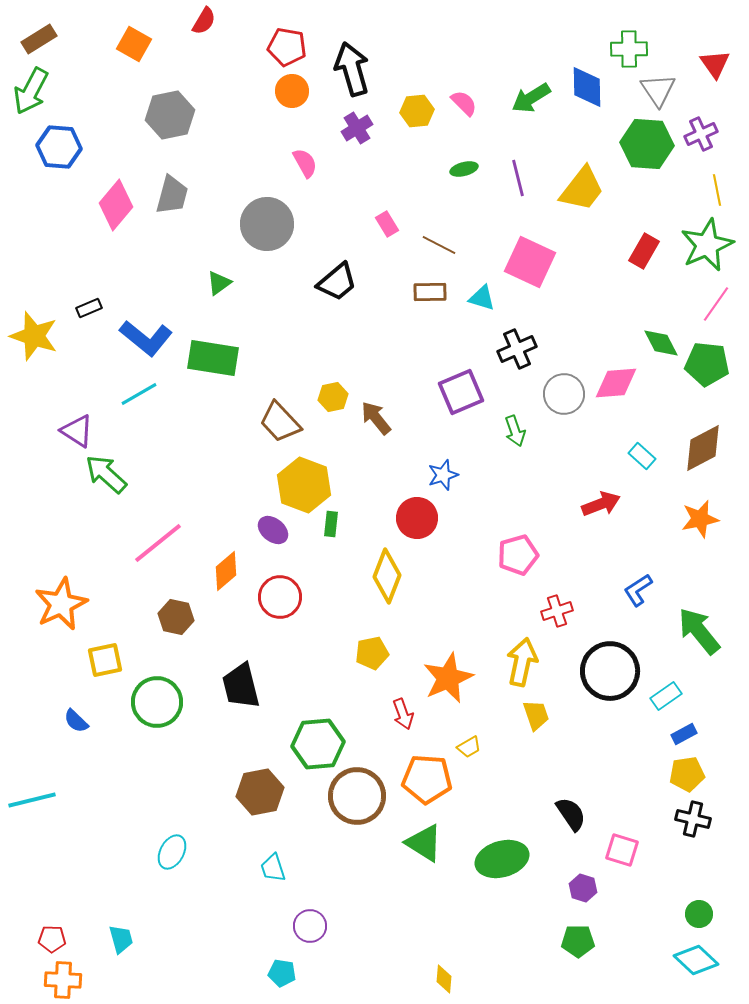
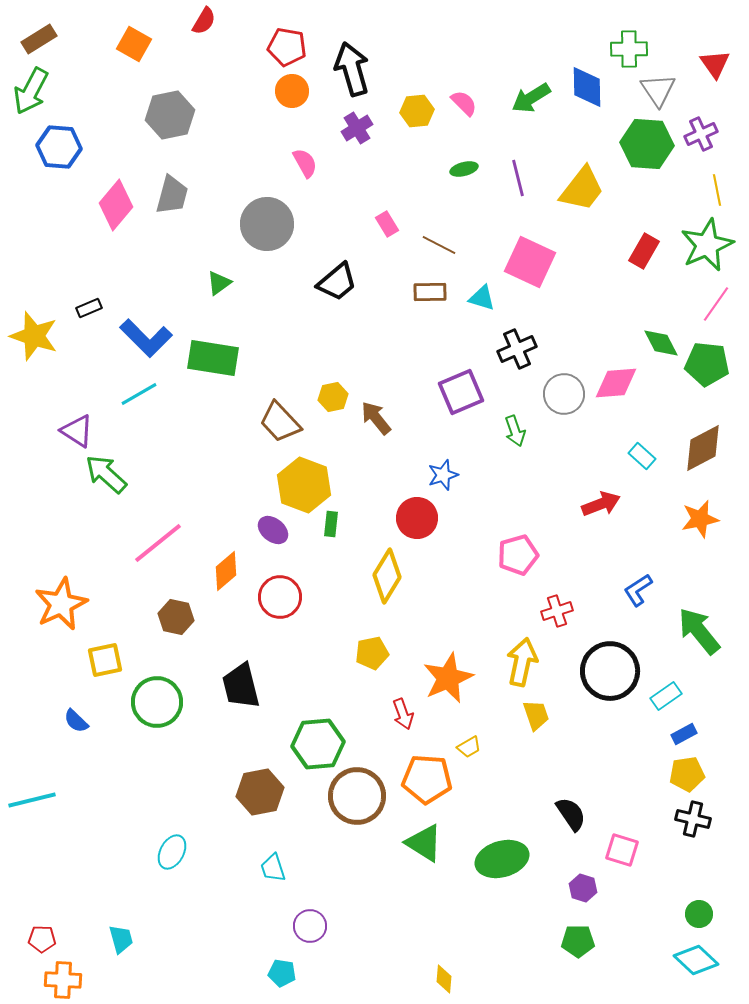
blue L-shape at (146, 338): rotated 6 degrees clockwise
yellow diamond at (387, 576): rotated 10 degrees clockwise
red pentagon at (52, 939): moved 10 px left
